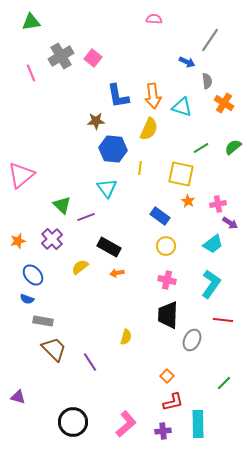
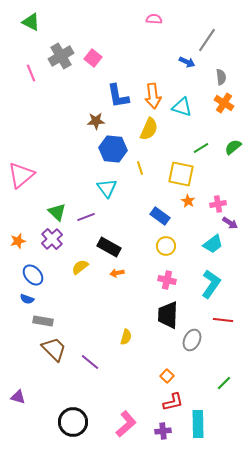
green triangle at (31, 22): rotated 36 degrees clockwise
gray line at (210, 40): moved 3 px left
gray semicircle at (207, 81): moved 14 px right, 4 px up
yellow line at (140, 168): rotated 24 degrees counterclockwise
green triangle at (62, 205): moved 5 px left, 7 px down
purple line at (90, 362): rotated 18 degrees counterclockwise
